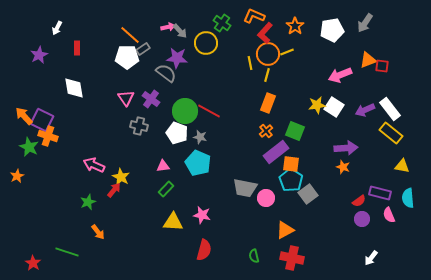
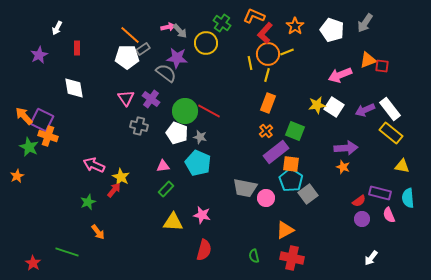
white pentagon at (332, 30): rotated 30 degrees clockwise
